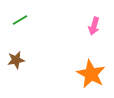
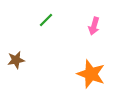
green line: moved 26 px right; rotated 14 degrees counterclockwise
orange star: rotated 8 degrees counterclockwise
